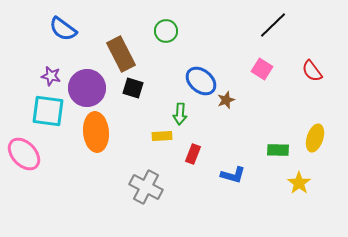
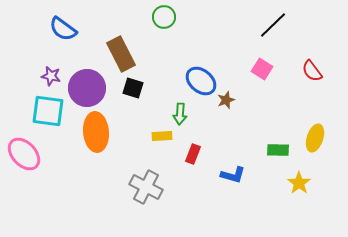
green circle: moved 2 px left, 14 px up
